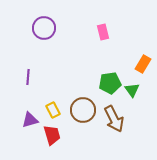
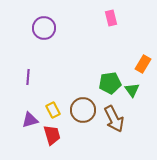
pink rectangle: moved 8 px right, 14 px up
